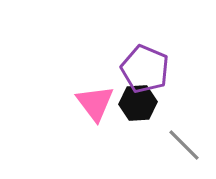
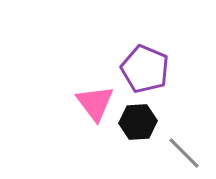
black hexagon: moved 19 px down
gray line: moved 8 px down
